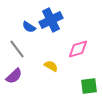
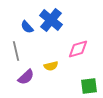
blue cross: rotated 25 degrees counterclockwise
blue semicircle: moved 2 px left; rotated 16 degrees clockwise
gray line: moved 1 px left, 2 px down; rotated 24 degrees clockwise
yellow semicircle: rotated 136 degrees clockwise
purple semicircle: moved 12 px right, 1 px down
